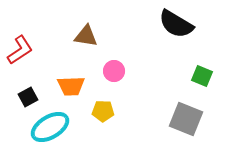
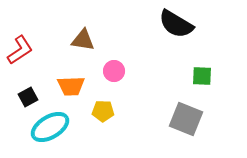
brown triangle: moved 3 px left, 4 px down
green square: rotated 20 degrees counterclockwise
